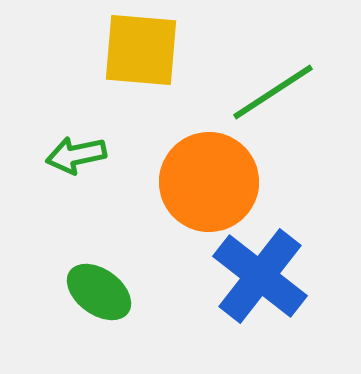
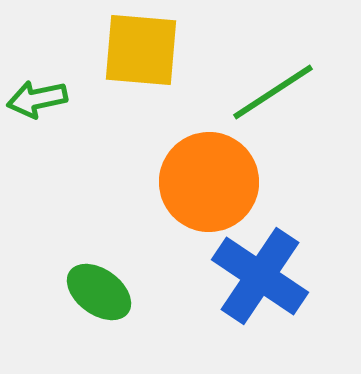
green arrow: moved 39 px left, 56 px up
blue cross: rotated 4 degrees counterclockwise
